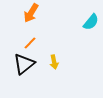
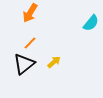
orange arrow: moved 1 px left
cyan semicircle: moved 1 px down
yellow arrow: rotated 120 degrees counterclockwise
